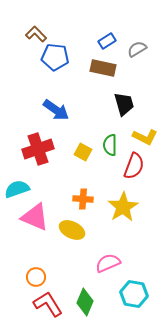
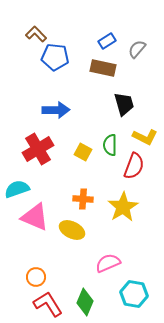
gray semicircle: rotated 18 degrees counterclockwise
blue arrow: rotated 36 degrees counterclockwise
red cross: rotated 12 degrees counterclockwise
